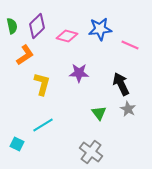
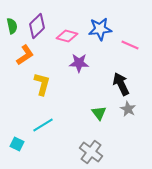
purple star: moved 10 px up
